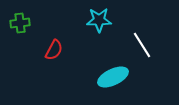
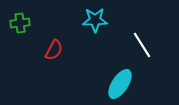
cyan star: moved 4 px left
cyan ellipse: moved 7 px right, 7 px down; rotated 32 degrees counterclockwise
